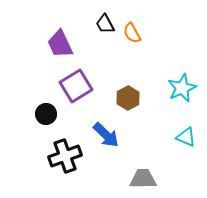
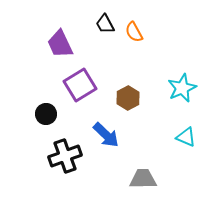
orange semicircle: moved 2 px right, 1 px up
purple square: moved 4 px right, 1 px up
